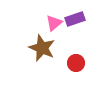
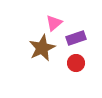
purple rectangle: moved 1 px right, 19 px down
brown star: rotated 24 degrees clockwise
